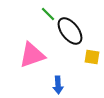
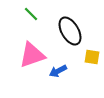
green line: moved 17 px left
black ellipse: rotated 8 degrees clockwise
blue arrow: moved 14 px up; rotated 66 degrees clockwise
